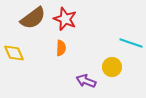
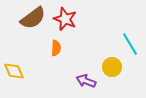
cyan line: moved 1 px left, 1 px down; rotated 40 degrees clockwise
orange semicircle: moved 5 px left
yellow diamond: moved 18 px down
